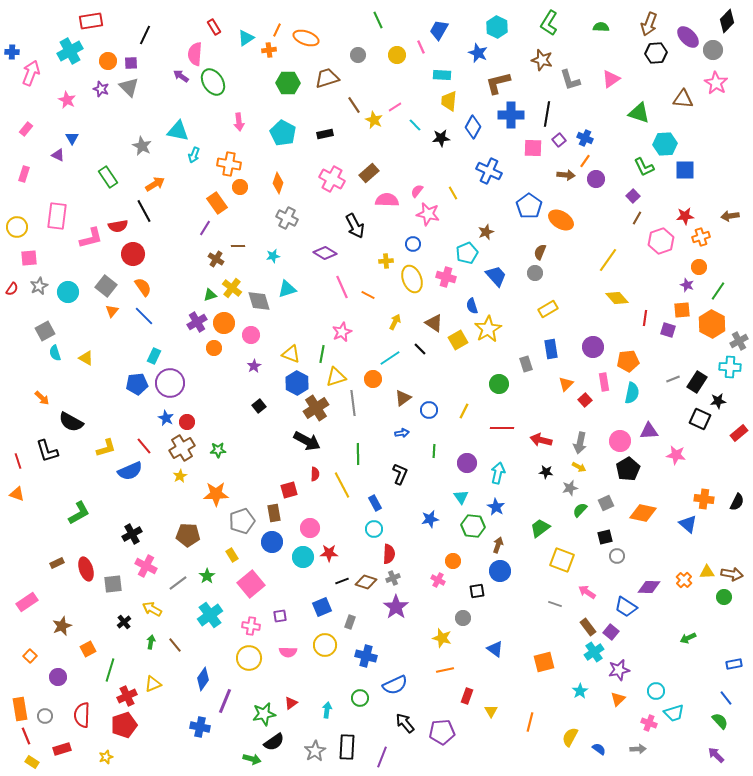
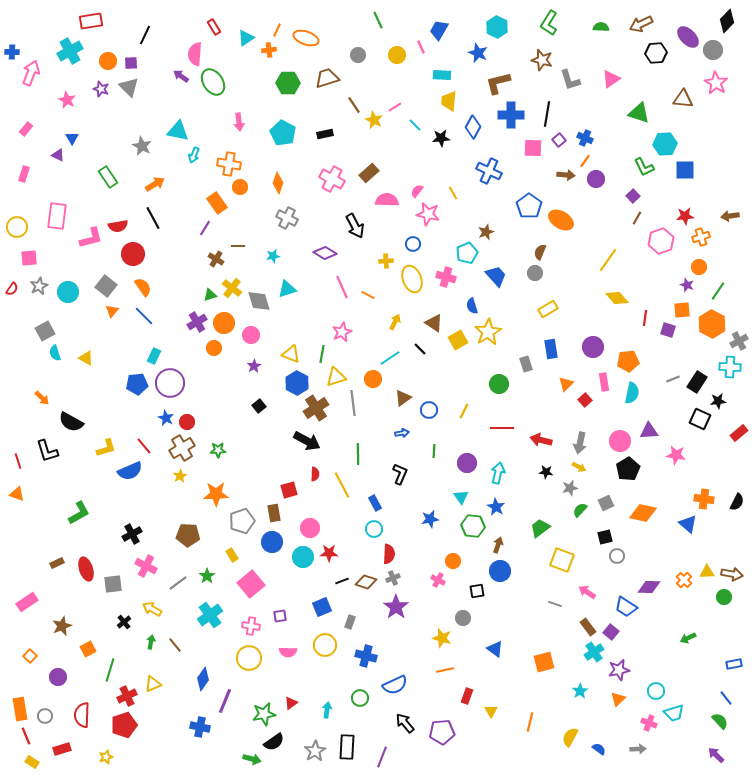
brown arrow at (649, 24): moved 8 px left; rotated 45 degrees clockwise
black line at (144, 211): moved 9 px right, 7 px down
yellow star at (488, 329): moved 3 px down
